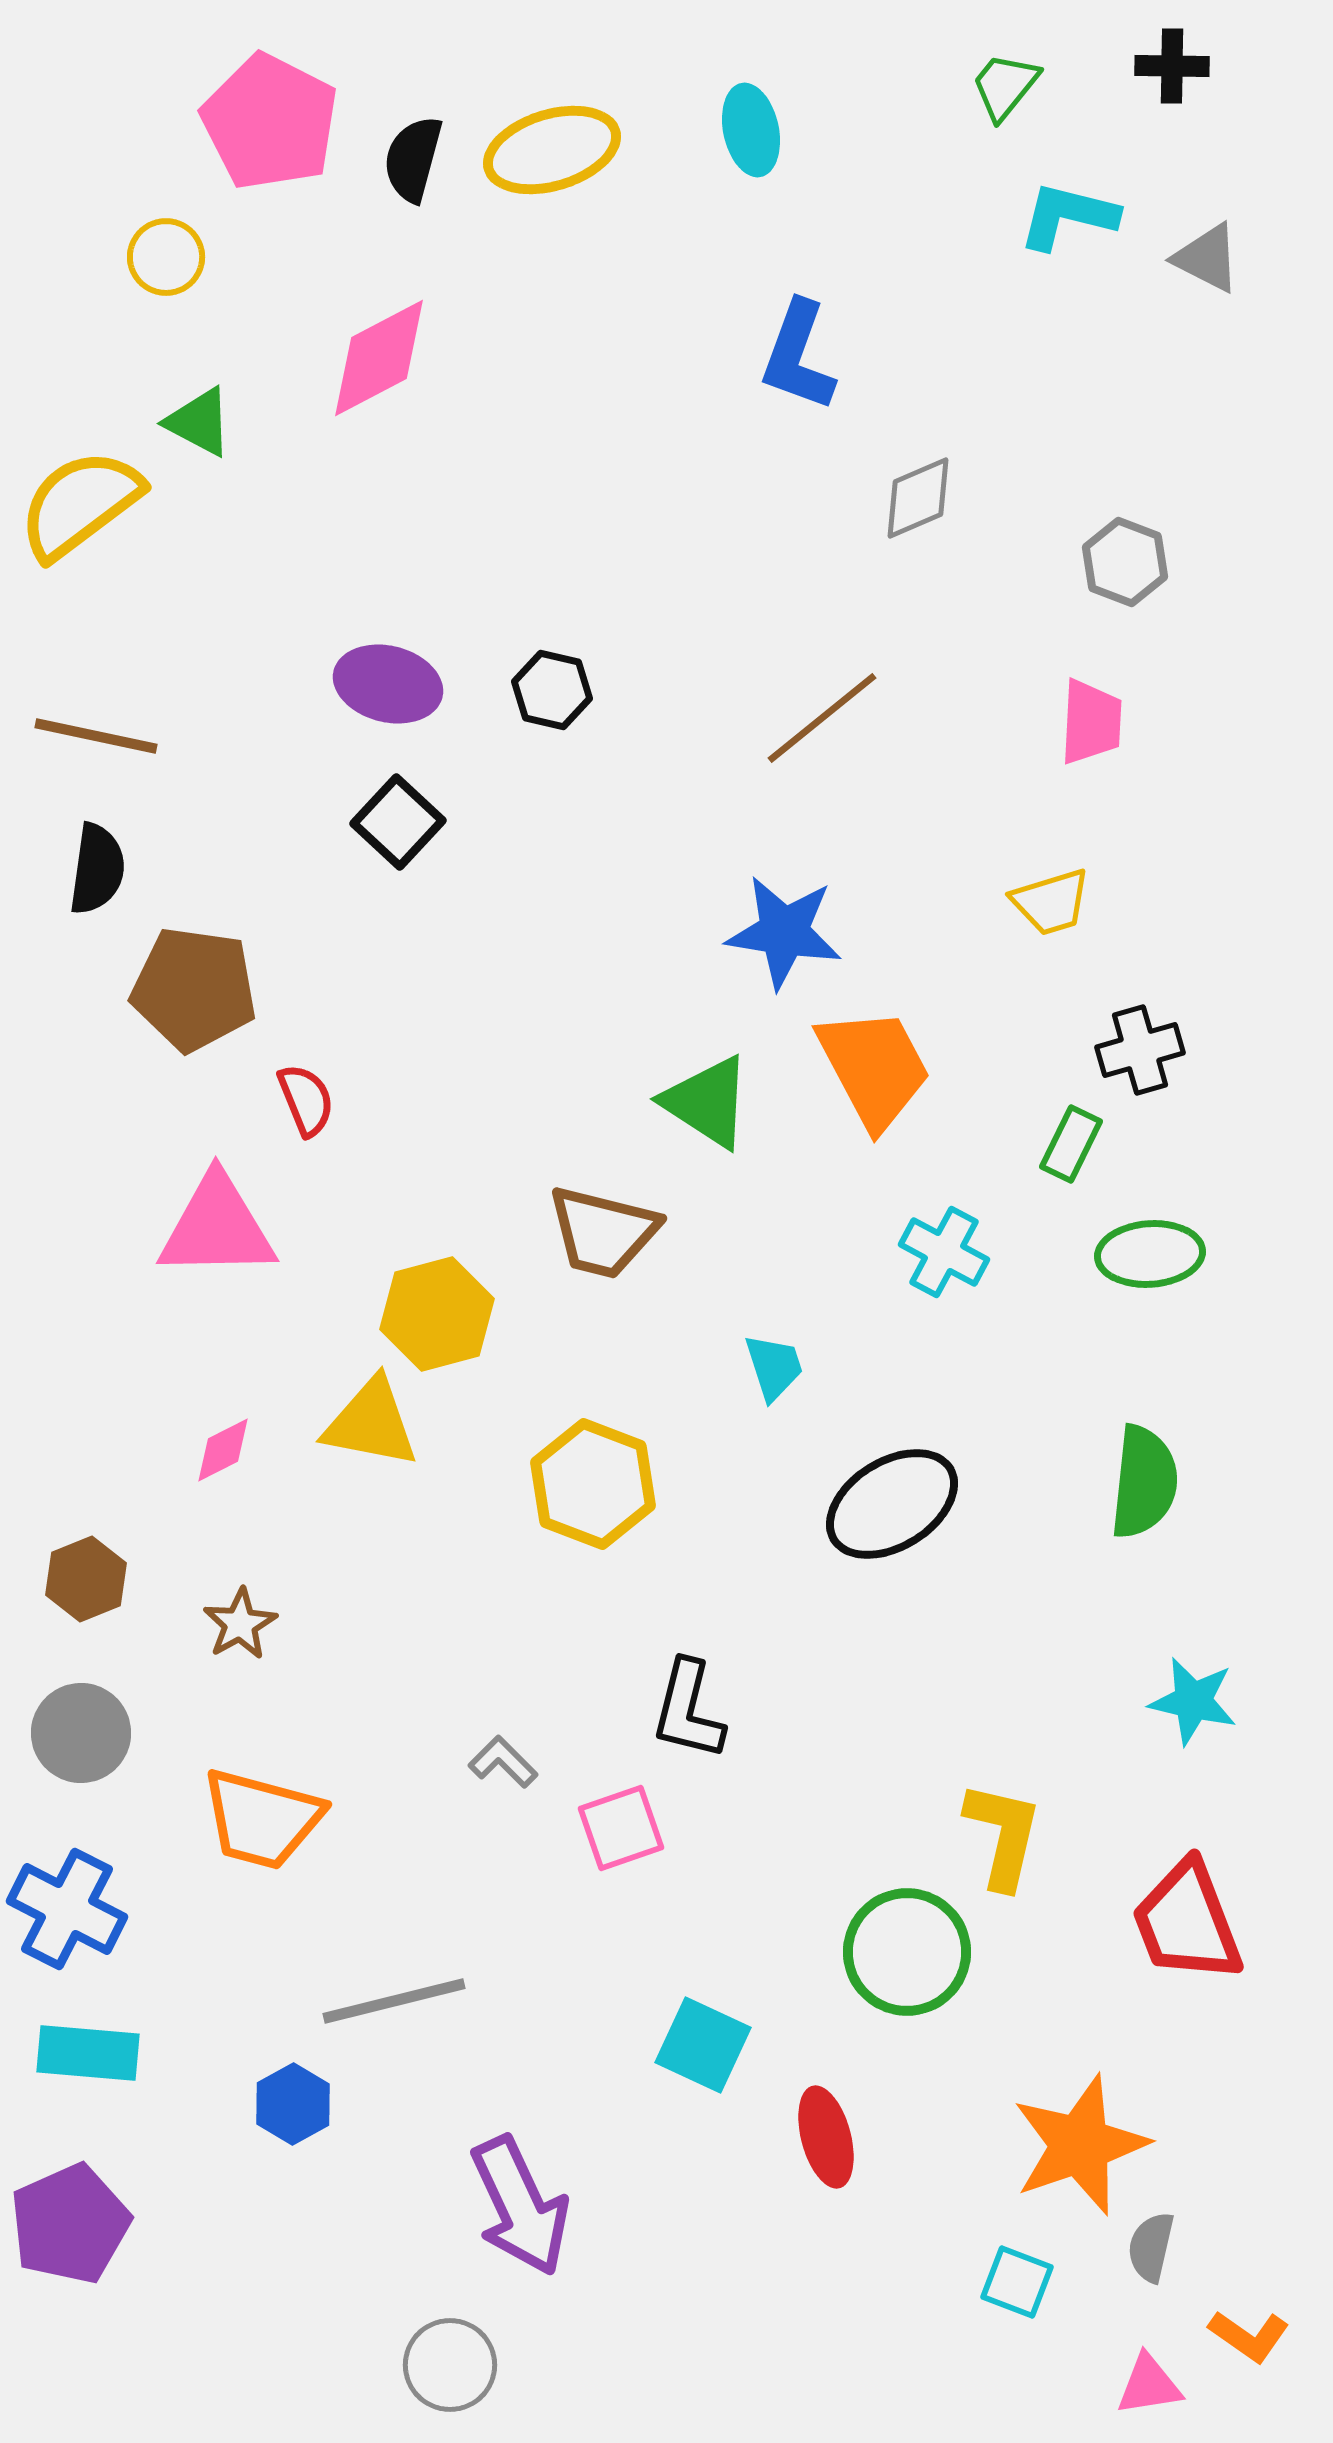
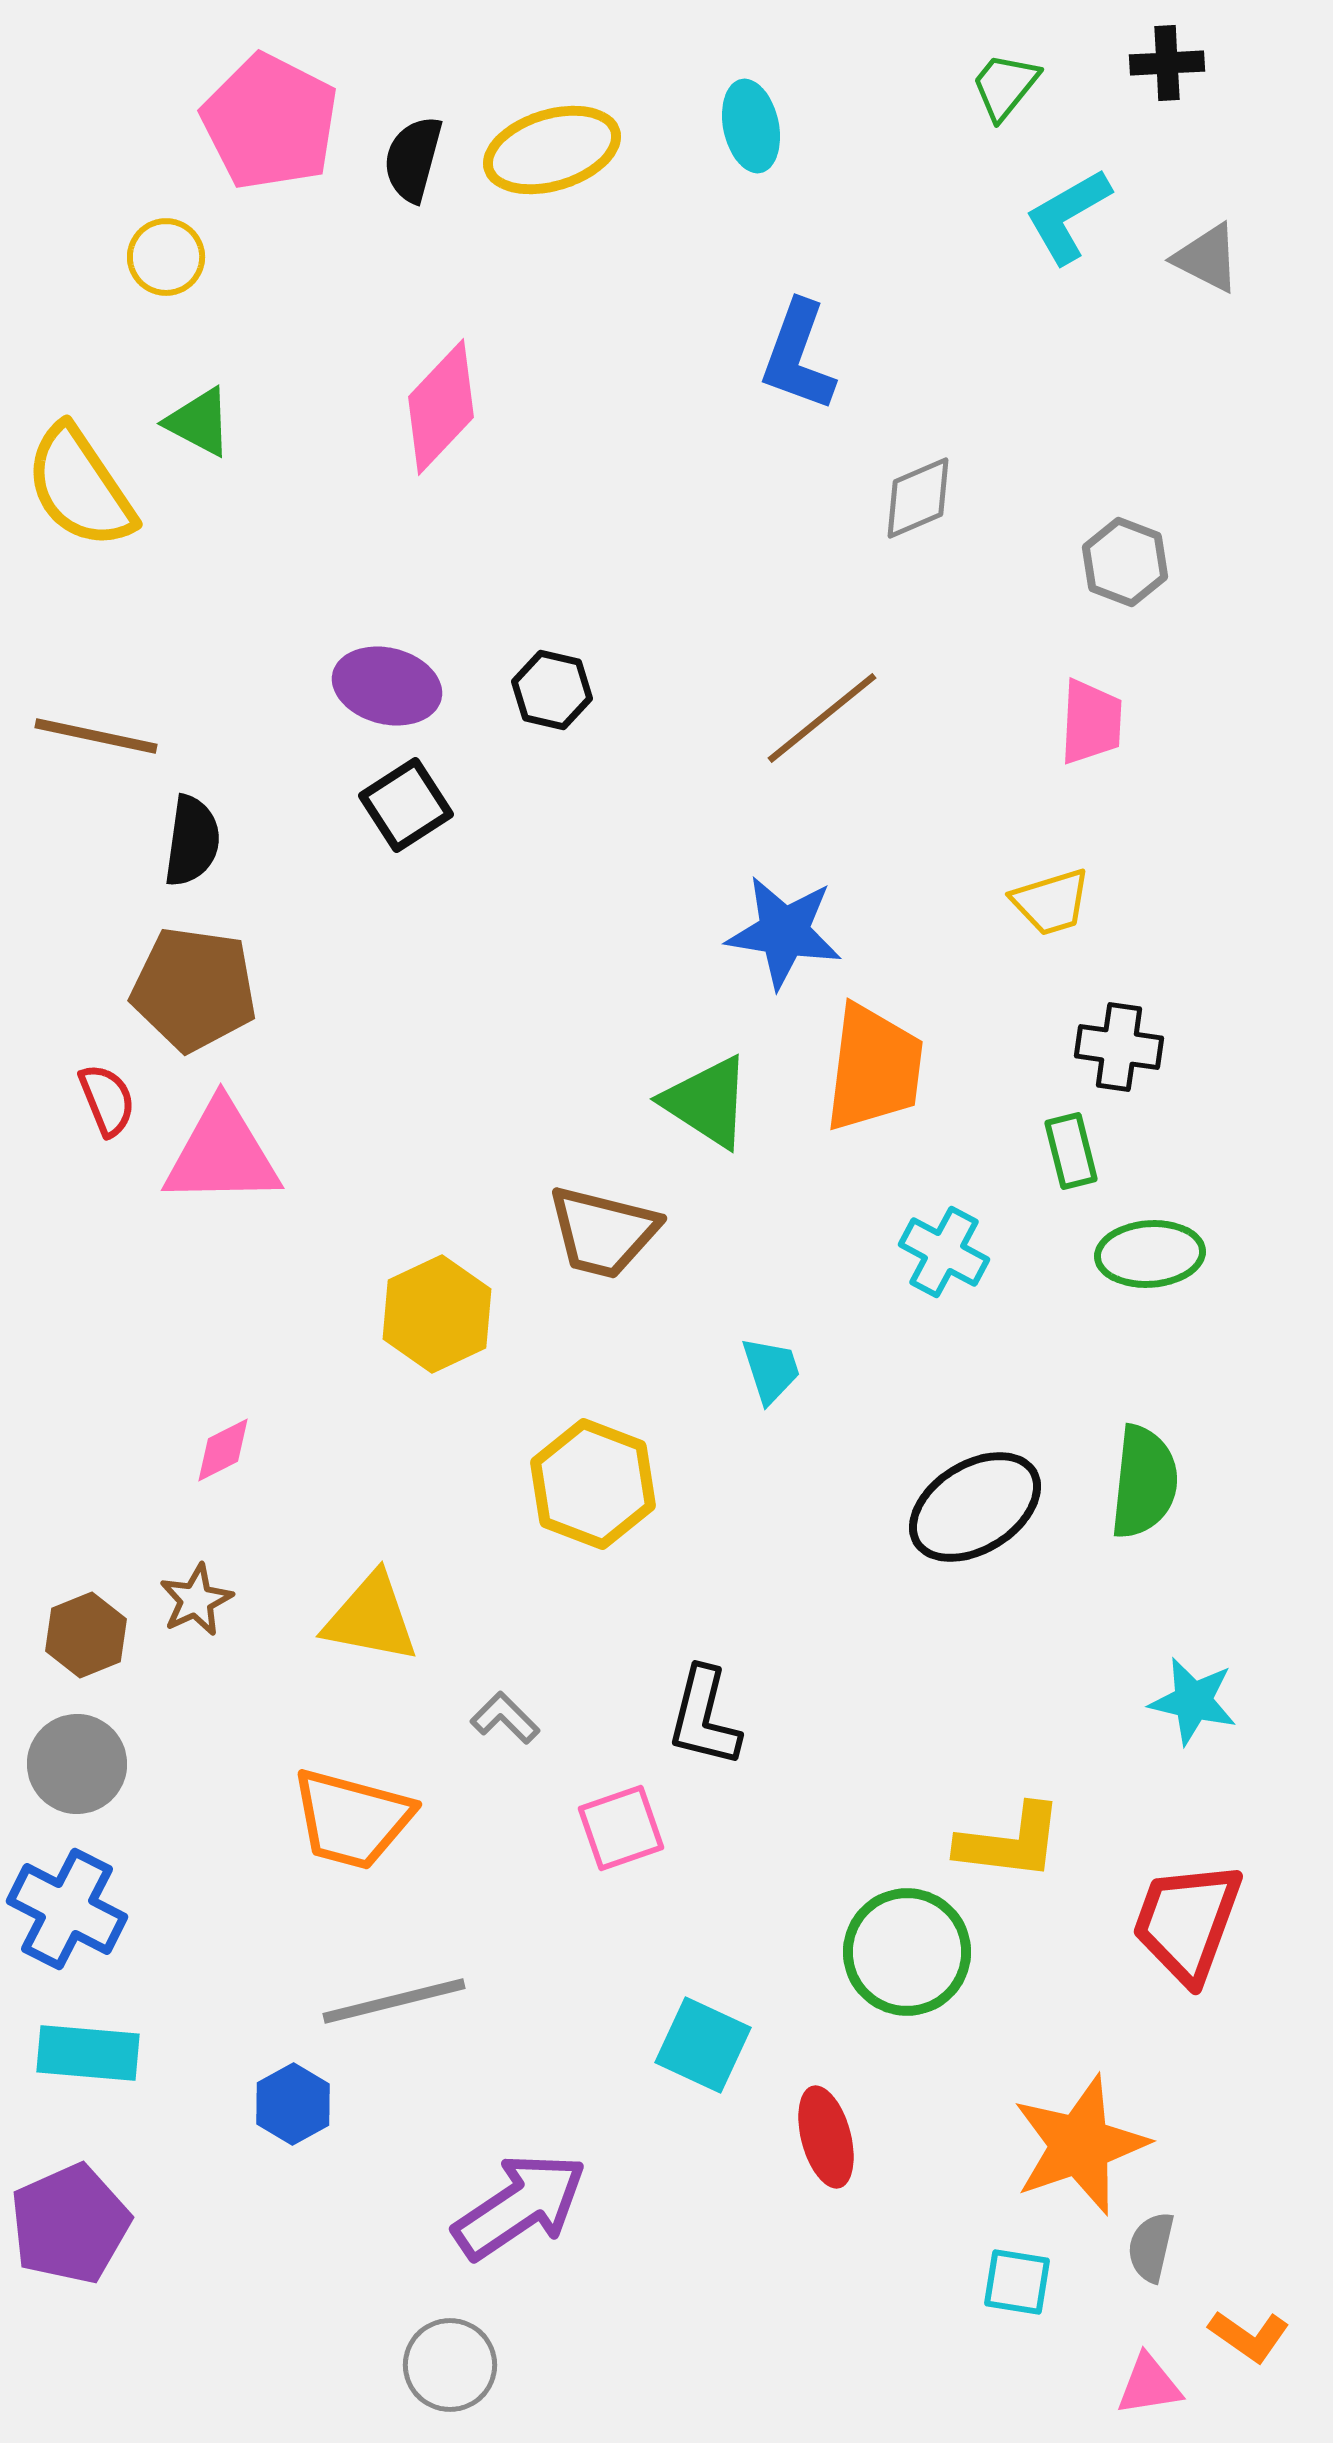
black cross at (1172, 66): moved 5 px left, 3 px up; rotated 4 degrees counterclockwise
cyan ellipse at (751, 130): moved 4 px up
cyan L-shape at (1068, 216): rotated 44 degrees counterclockwise
pink diamond at (379, 358): moved 62 px right, 49 px down; rotated 19 degrees counterclockwise
yellow semicircle at (80, 504): moved 17 px up; rotated 87 degrees counterclockwise
purple ellipse at (388, 684): moved 1 px left, 2 px down
black square at (398, 822): moved 8 px right, 17 px up; rotated 14 degrees clockwise
black semicircle at (97, 869): moved 95 px right, 28 px up
black cross at (1140, 1050): moved 21 px left, 3 px up; rotated 24 degrees clockwise
orange trapezoid at (874, 1068): rotated 35 degrees clockwise
red semicircle at (306, 1100): moved 199 px left
green rectangle at (1071, 1144): moved 7 px down; rotated 40 degrees counterclockwise
pink triangle at (217, 1227): moved 5 px right, 73 px up
yellow hexagon at (437, 1314): rotated 10 degrees counterclockwise
cyan trapezoid at (774, 1367): moved 3 px left, 3 px down
yellow triangle at (371, 1423): moved 195 px down
black ellipse at (892, 1504): moved 83 px right, 3 px down
brown hexagon at (86, 1579): moved 56 px down
brown star at (240, 1624): moved 44 px left, 24 px up; rotated 4 degrees clockwise
black L-shape at (688, 1710): moved 16 px right, 7 px down
gray circle at (81, 1733): moved 4 px left, 31 px down
gray L-shape at (503, 1762): moved 2 px right, 44 px up
orange trapezoid at (262, 1819): moved 90 px right
yellow L-shape at (1003, 1835): moved 7 px right, 7 px down; rotated 84 degrees clockwise
red trapezoid at (1187, 1922): rotated 41 degrees clockwise
purple arrow at (520, 2206): rotated 99 degrees counterclockwise
cyan square at (1017, 2282): rotated 12 degrees counterclockwise
